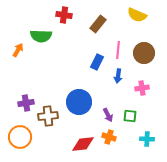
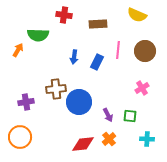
brown rectangle: rotated 48 degrees clockwise
green semicircle: moved 3 px left, 1 px up
brown circle: moved 1 px right, 2 px up
blue arrow: moved 44 px left, 19 px up
pink cross: rotated 24 degrees counterclockwise
purple cross: moved 1 px up
brown cross: moved 8 px right, 27 px up
orange cross: moved 2 px down; rotated 32 degrees clockwise
